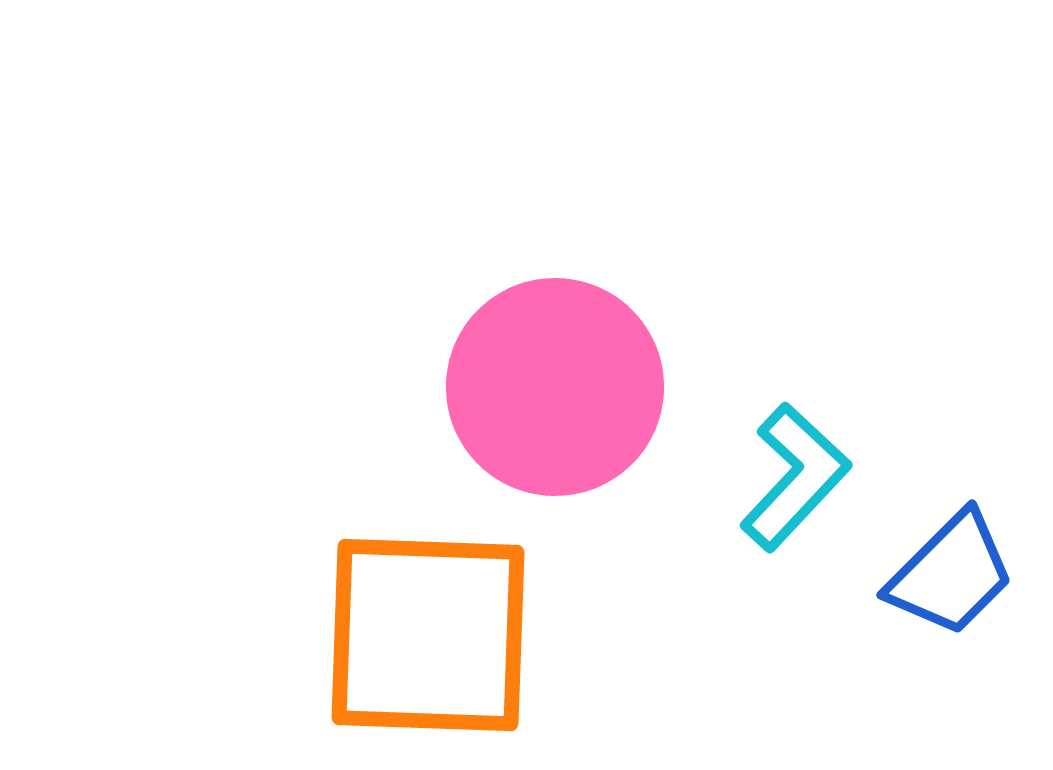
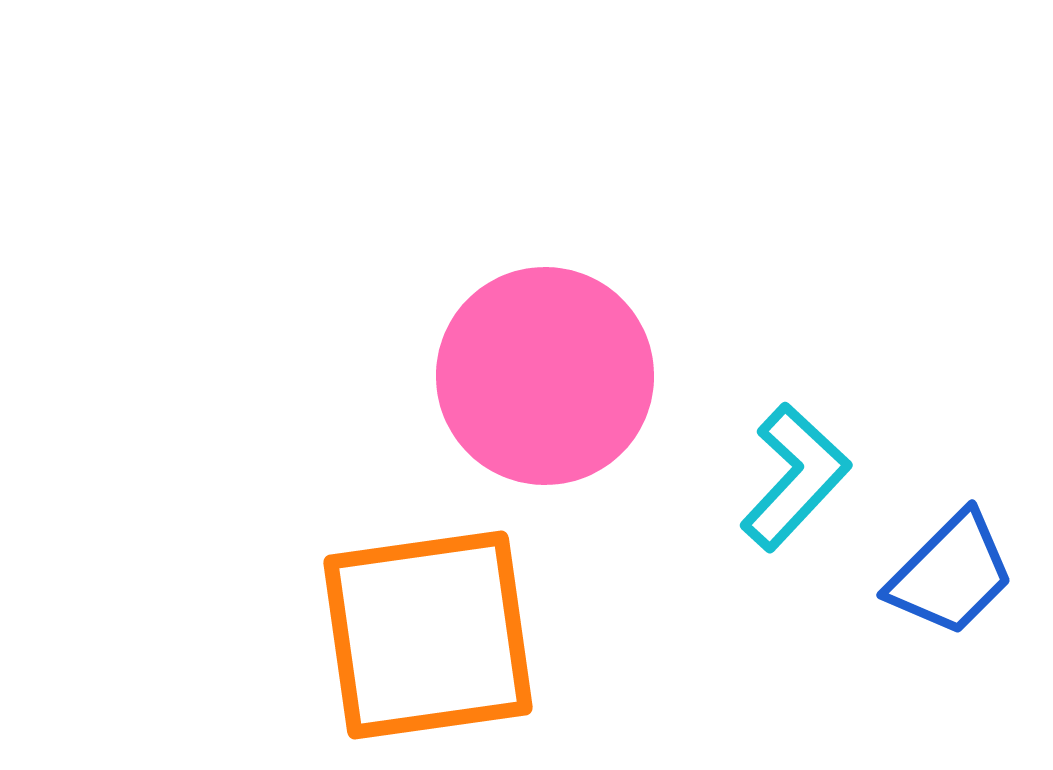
pink circle: moved 10 px left, 11 px up
orange square: rotated 10 degrees counterclockwise
